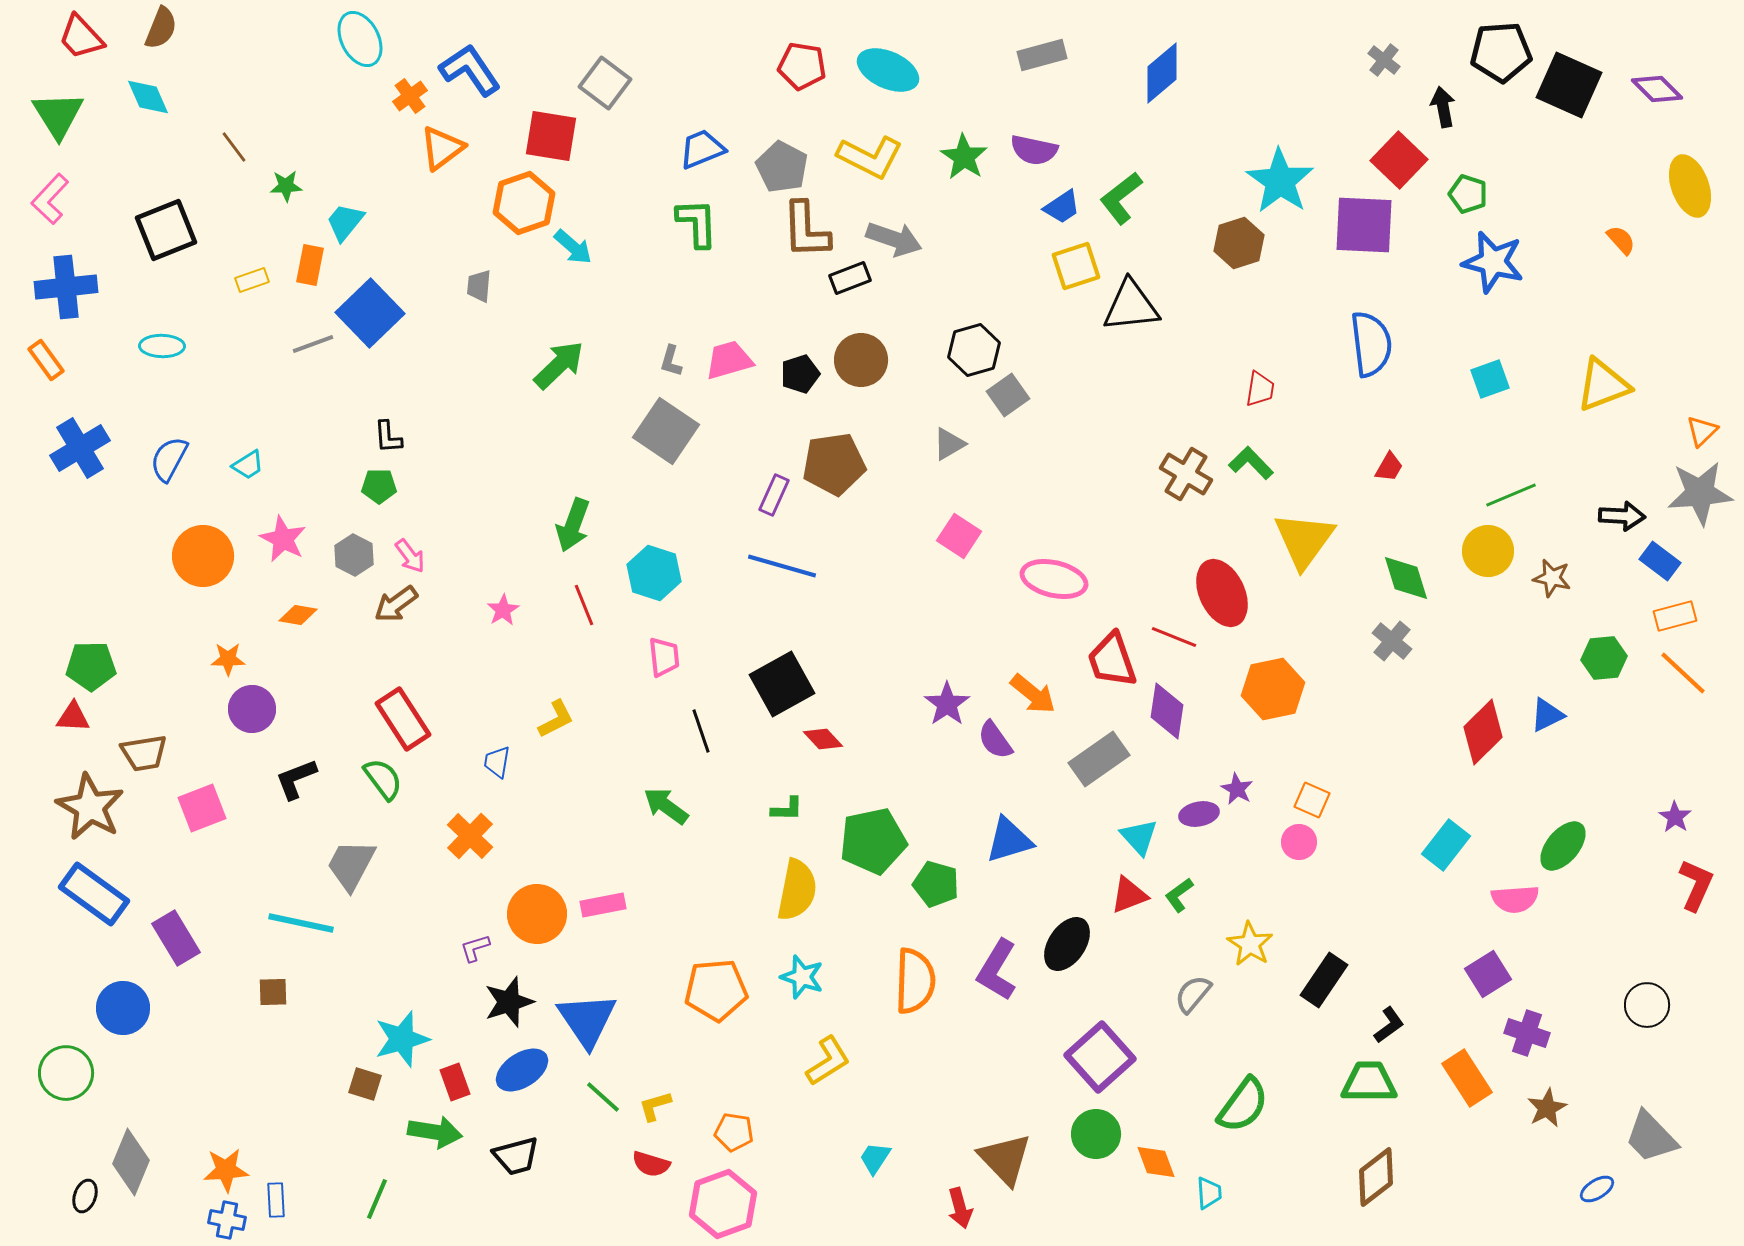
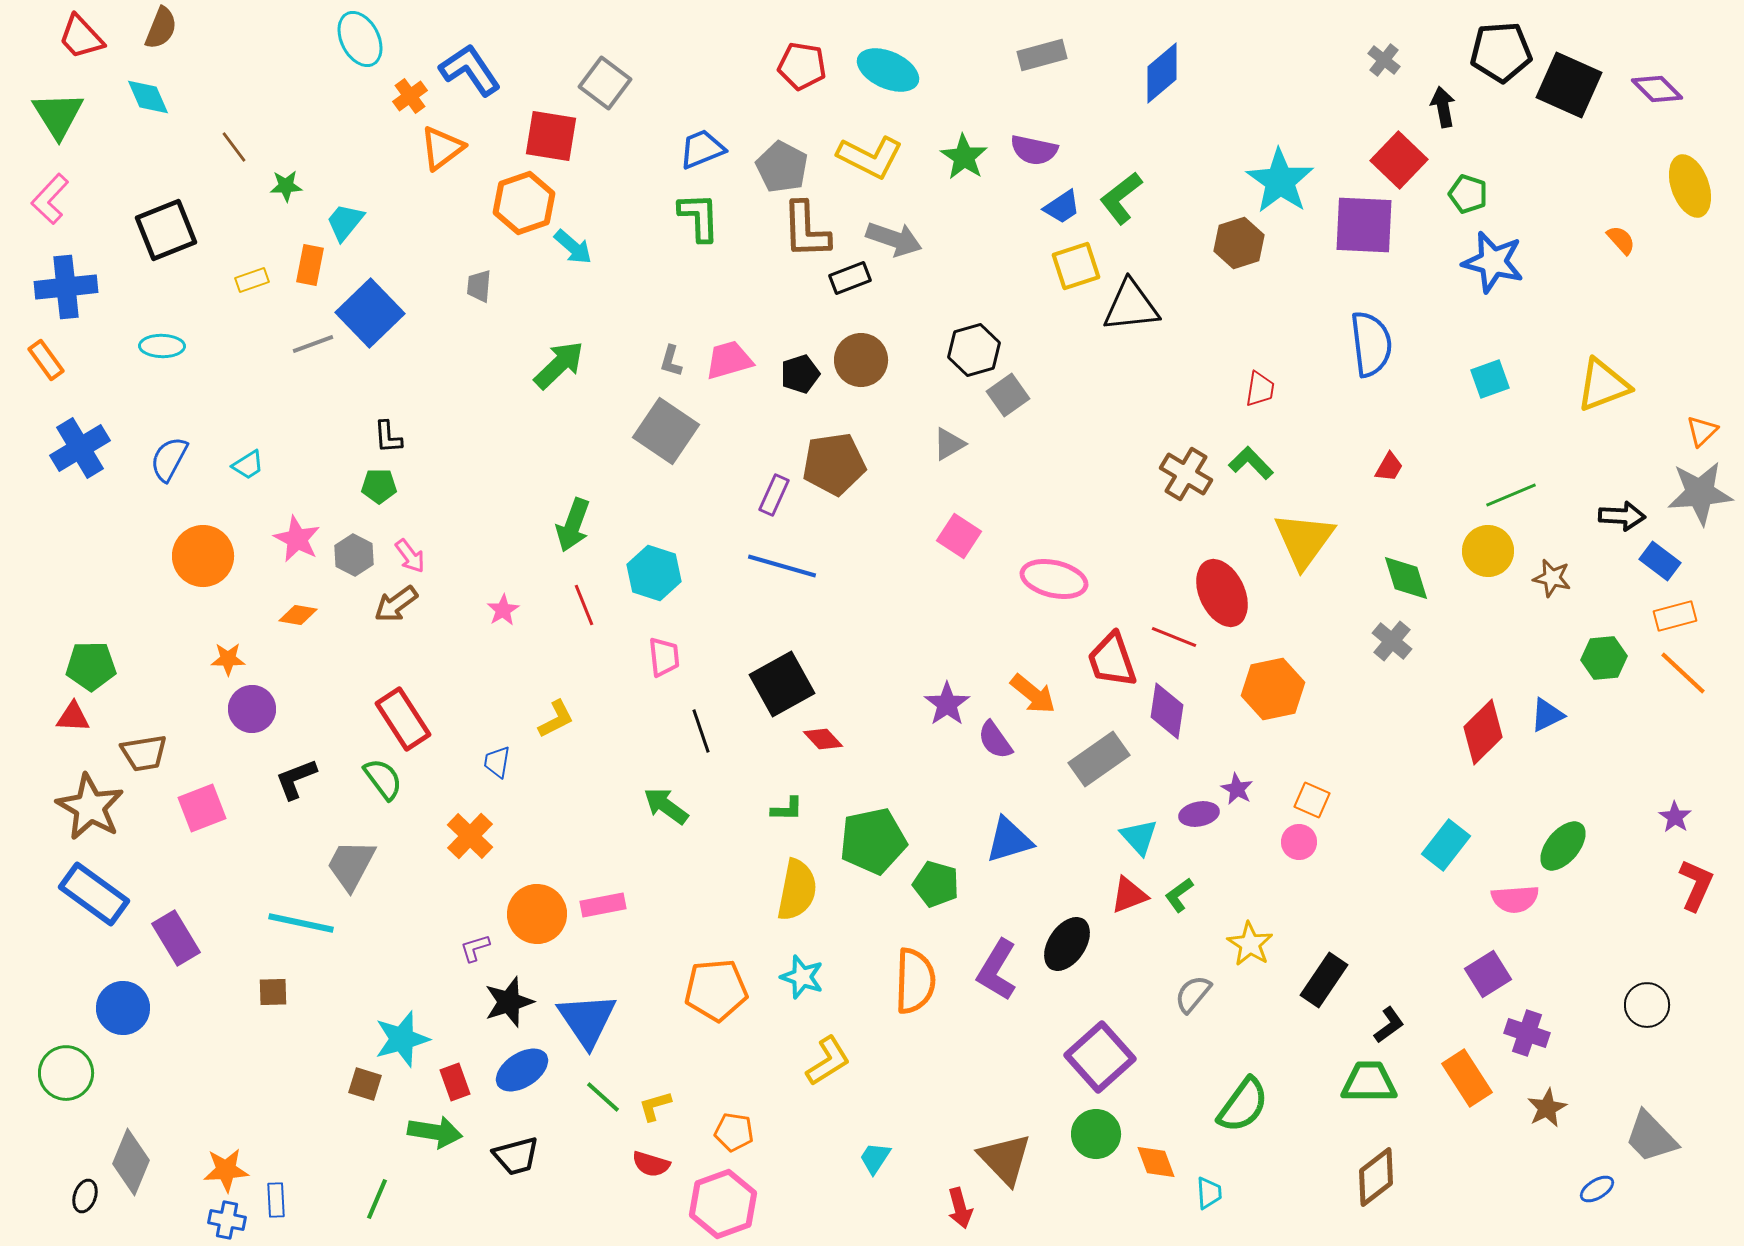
green L-shape at (697, 223): moved 2 px right, 6 px up
pink star at (283, 539): moved 14 px right
